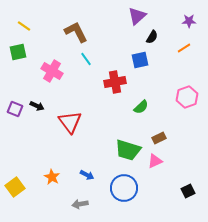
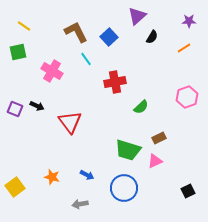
blue square: moved 31 px left, 23 px up; rotated 30 degrees counterclockwise
orange star: rotated 14 degrees counterclockwise
